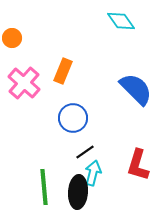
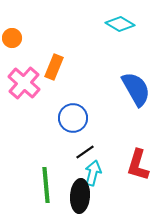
cyan diamond: moved 1 px left, 3 px down; rotated 24 degrees counterclockwise
orange rectangle: moved 9 px left, 4 px up
blue semicircle: rotated 15 degrees clockwise
green line: moved 2 px right, 2 px up
black ellipse: moved 2 px right, 4 px down
